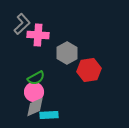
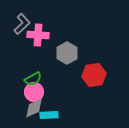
red hexagon: moved 5 px right, 5 px down
green semicircle: moved 3 px left, 1 px down
gray diamond: moved 1 px left, 1 px down
